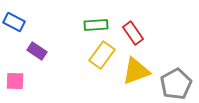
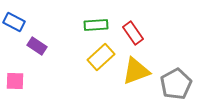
purple rectangle: moved 5 px up
yellow rectangle: moved 1 px left, 2 px down; rotated 12 degrees clockwise
